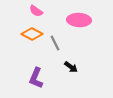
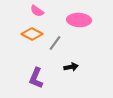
pink semicircle: moved 1 px right
gray line: rotated 63 degrees clockwise
black arrow: rotated 48 degrees counterclockwise
